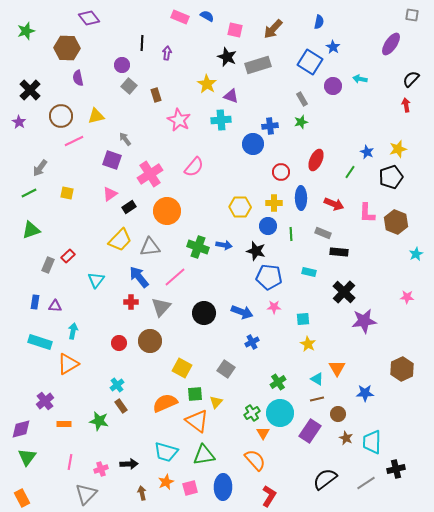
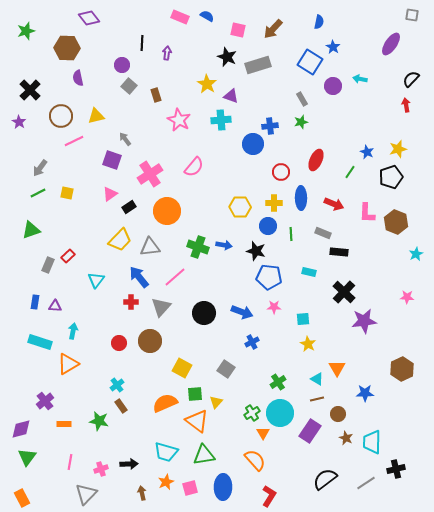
pink square at (235, 30): moved 3 px right
green line at (29, 193): moved 9 px right
